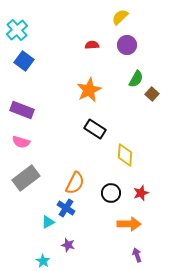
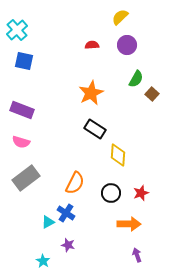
blue square: rotated 24 degrees counterclockwise
orange star: moved 2 px right, 3 px down
yellow diamond: moved 7 px left
blue cross: moved 5 px down
